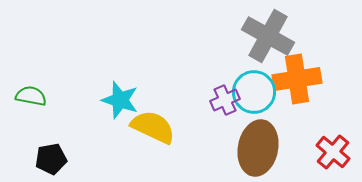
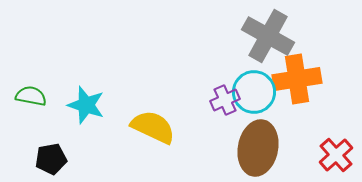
cyan star: moved 34 px left, 5 px down
red cross: moved 3 px right, 3 px down; rotated 8 degrees clockwise
